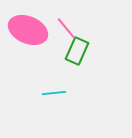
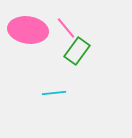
pink ellipse: rotated 15 degrees counterclockwise
green rectangle: rotated 12 degrees clockwise
